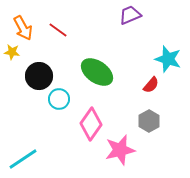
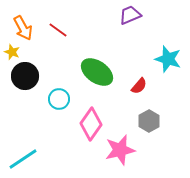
yellow star: rotated 14 degrees clockwise
black circle: moved 14 px left
red semicircle: moved 12 px left, 1 px down
